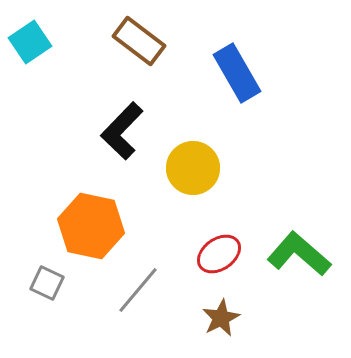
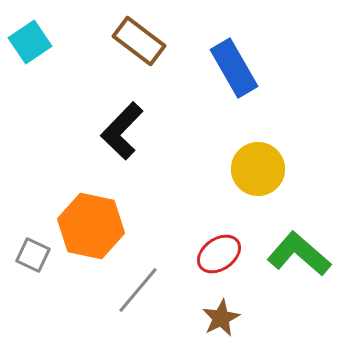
blue rectangle: moved 3 px left, 5 px up
yellow circle: moved 65 px right, 1 px down
gray square: moved 14 px left, 28 px up
